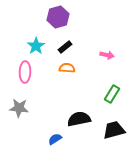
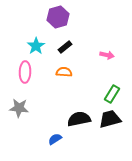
orange semicircle: moved 3 px left, 4 px down
black trapezoid: moved 4 px left, 11 px up
